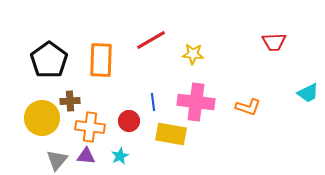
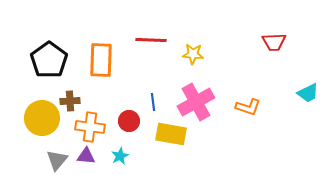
red line: rotated 32 degrees clockwise
pink cross: rotated 36 degrees counterclockwise
